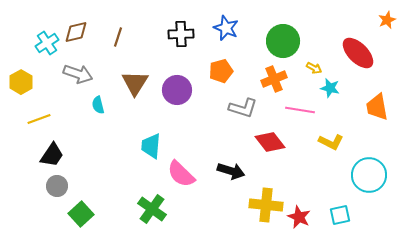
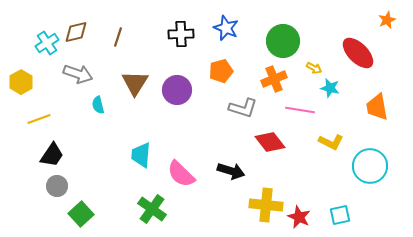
cyan trapezoid: moved 10 px left, 9 px down
cyan circle: moved 1 px right, 9 px up
